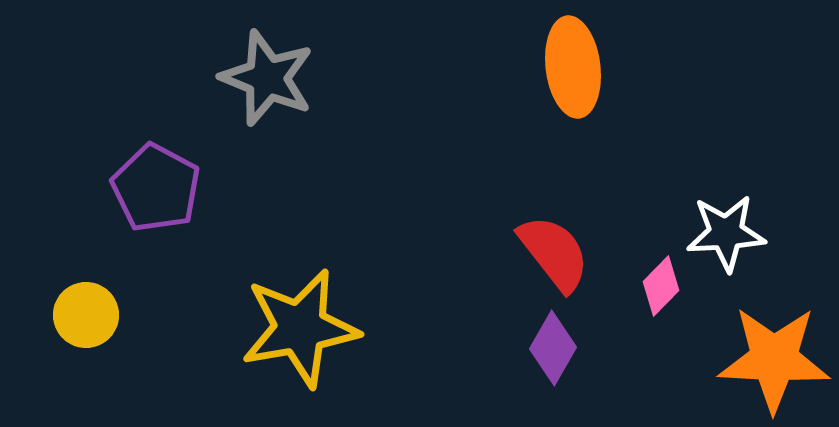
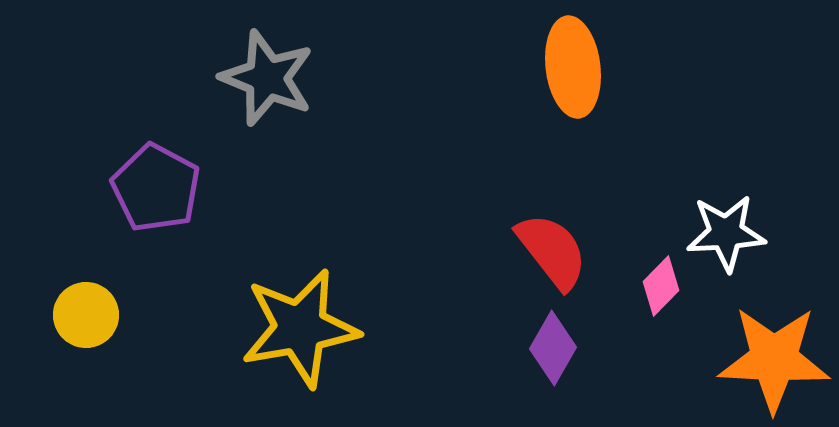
red semicircle: moved 2 px left, 2 px up
